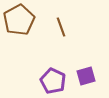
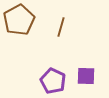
brown line: rotated 36 degrees clockwise
purple square: rotated 18 degrees clockwise
